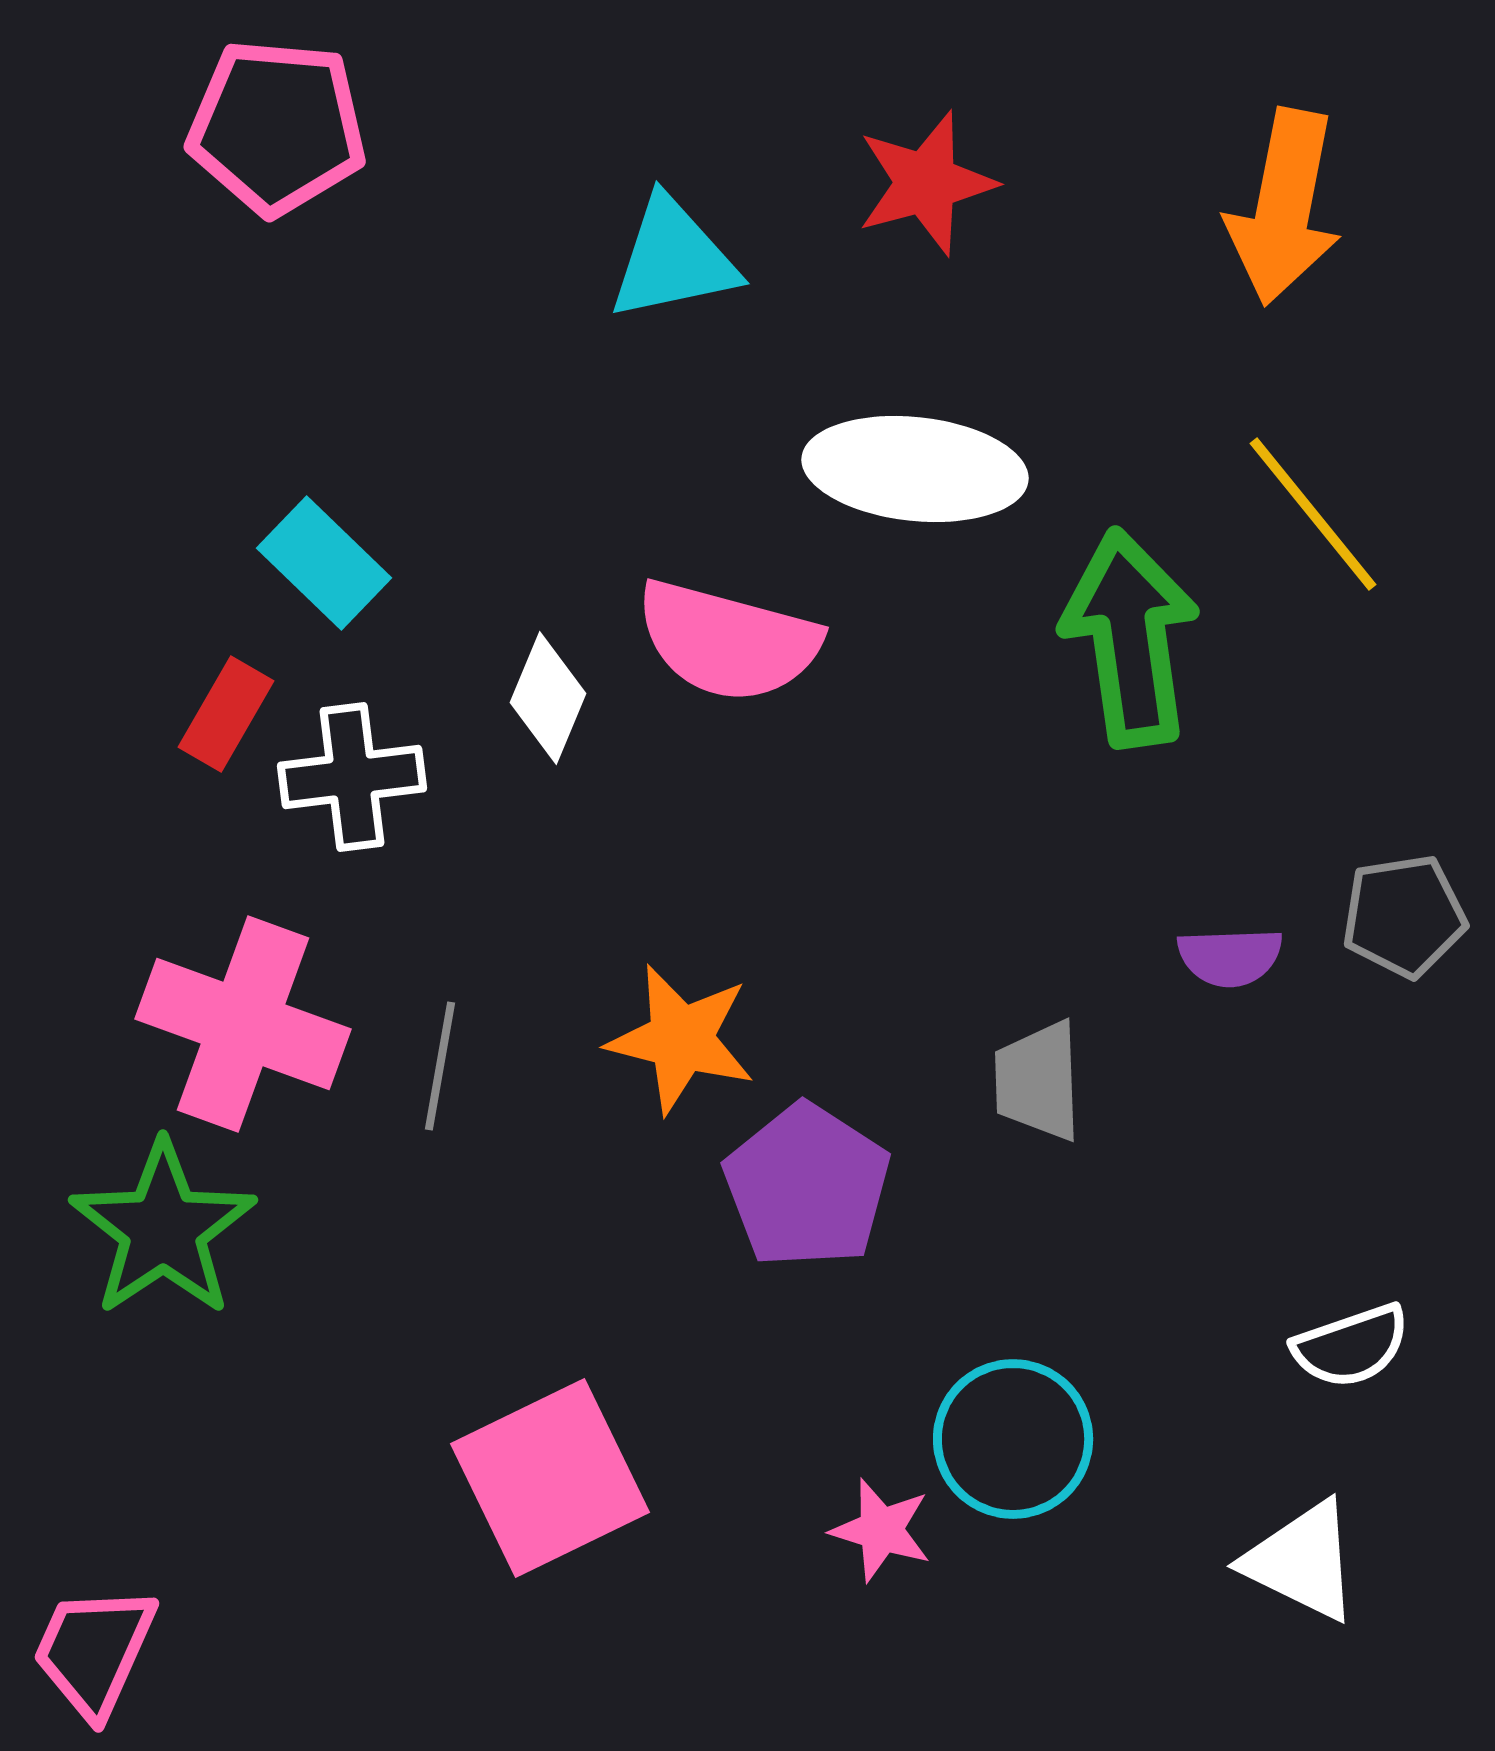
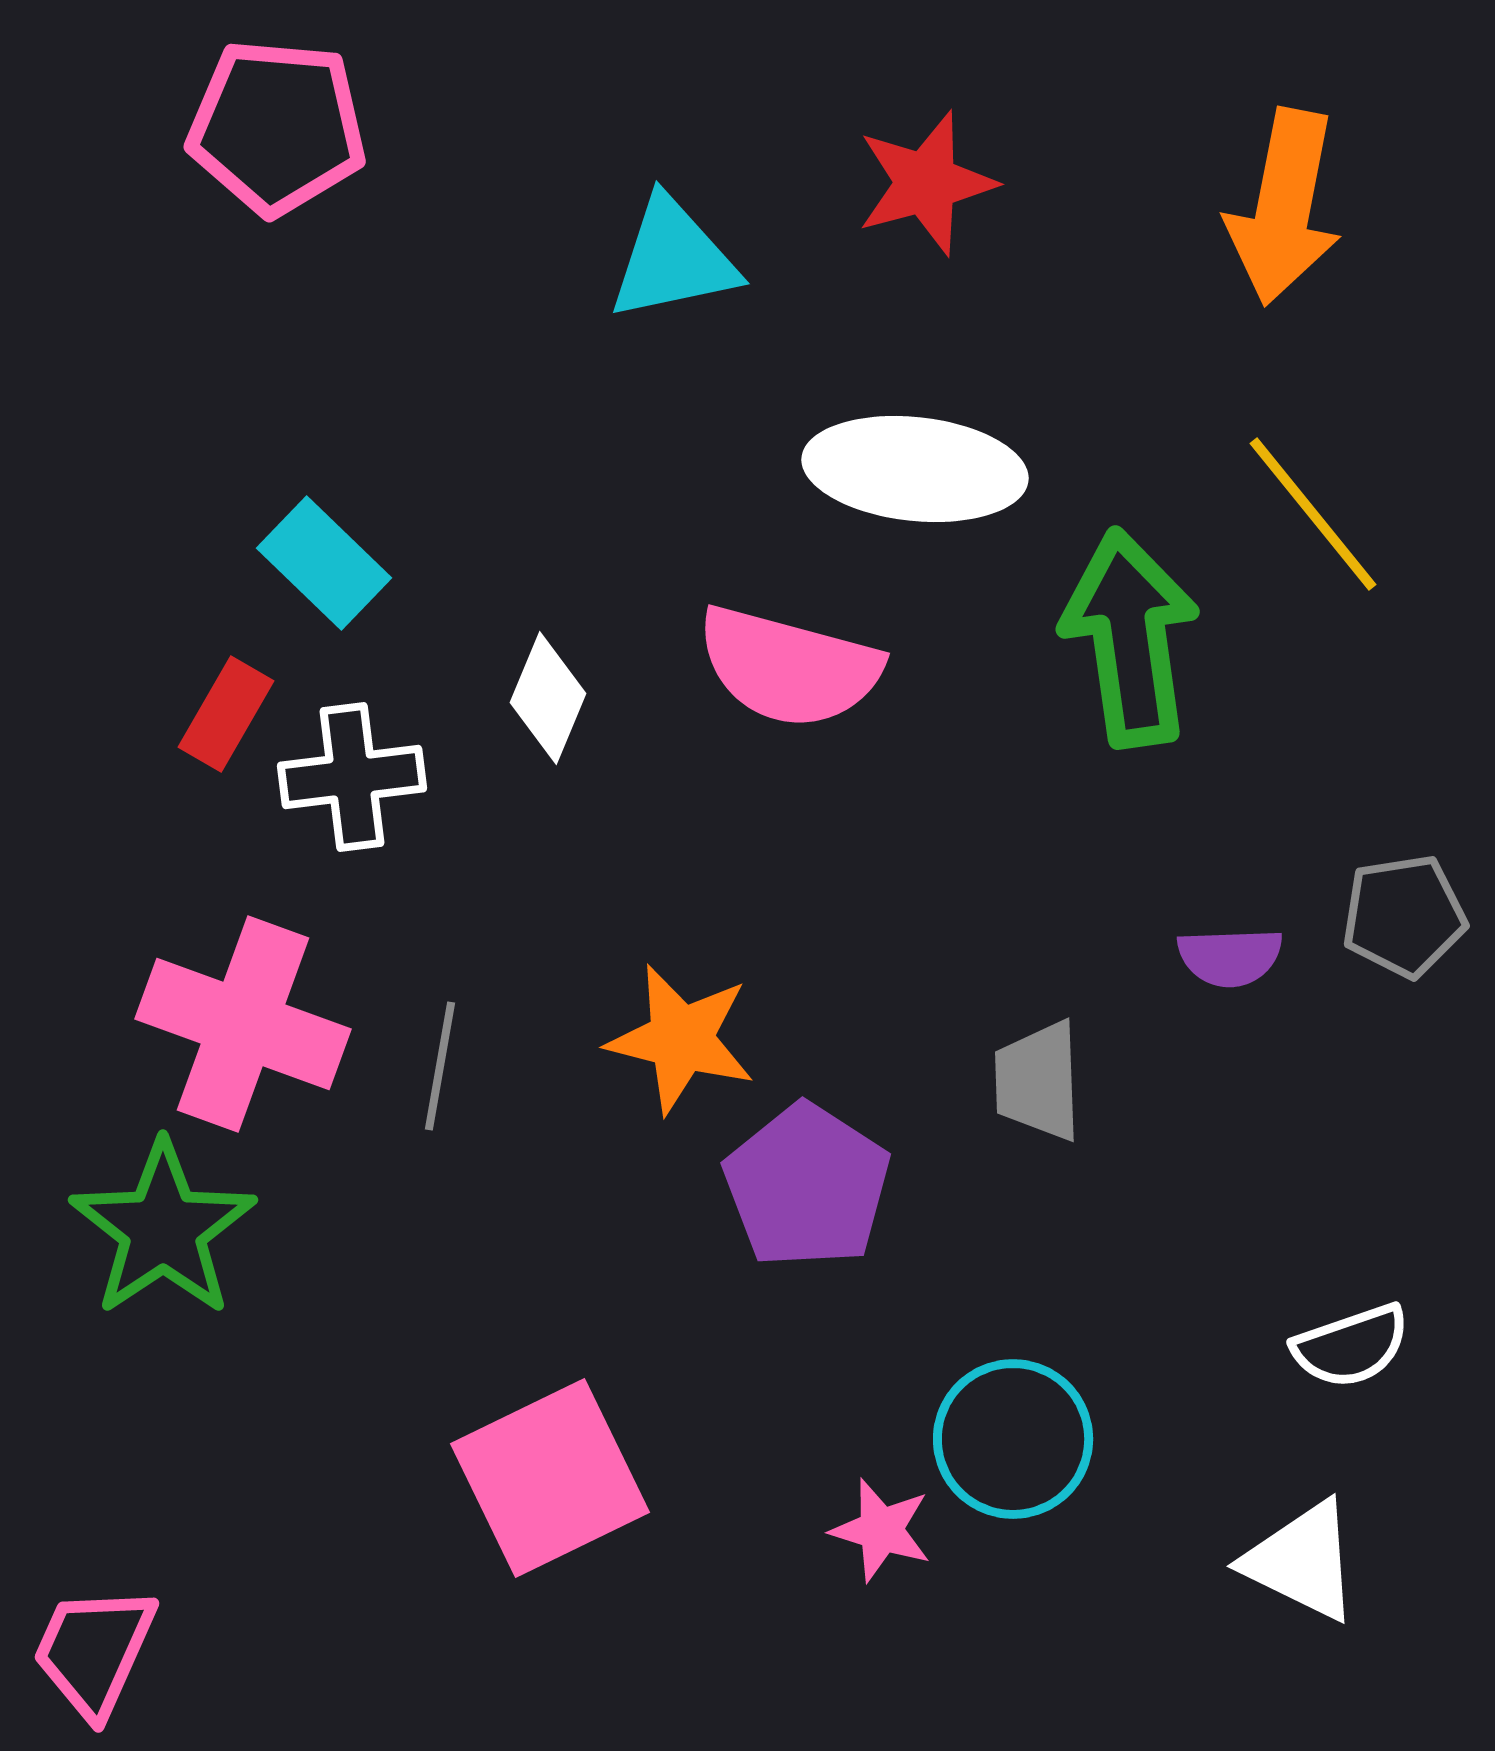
pink semicircle: moved 61 px right, 26 px down
